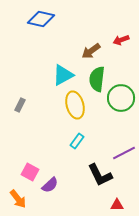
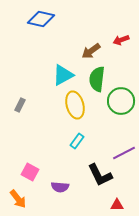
green circle: moved 3 px down
purple semicircle: moved 10 px right, 2 px down; rotated 48 degrees clockwise
